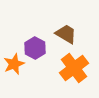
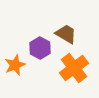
purple hexagon: moved 5 px right
orange star: moved 1 px right, 1 px down
